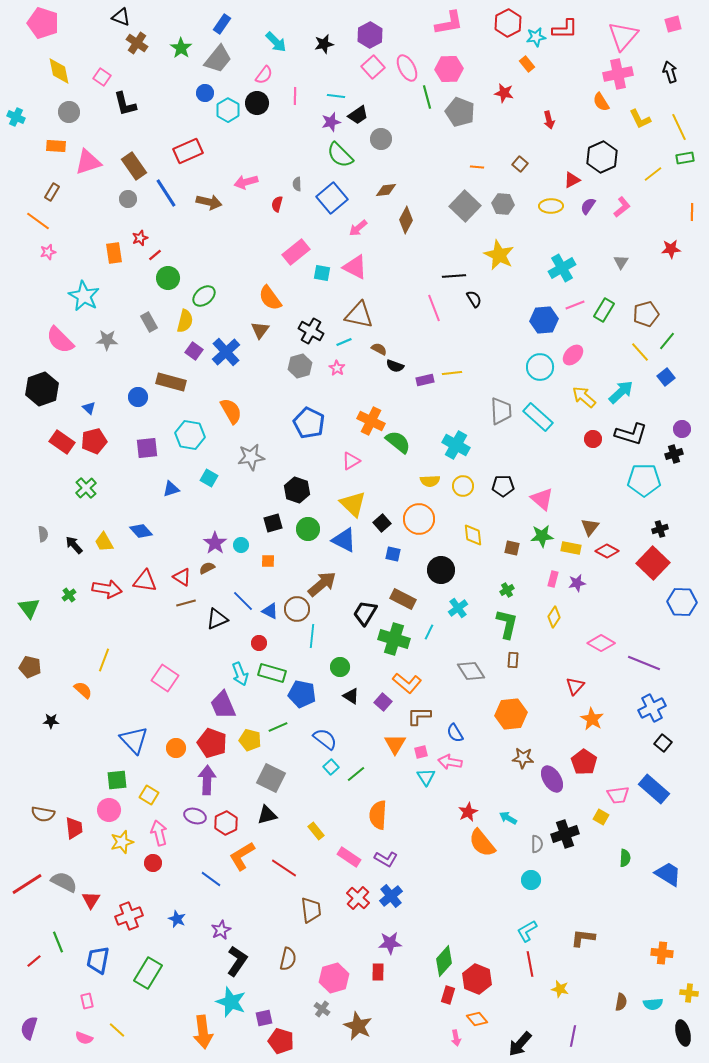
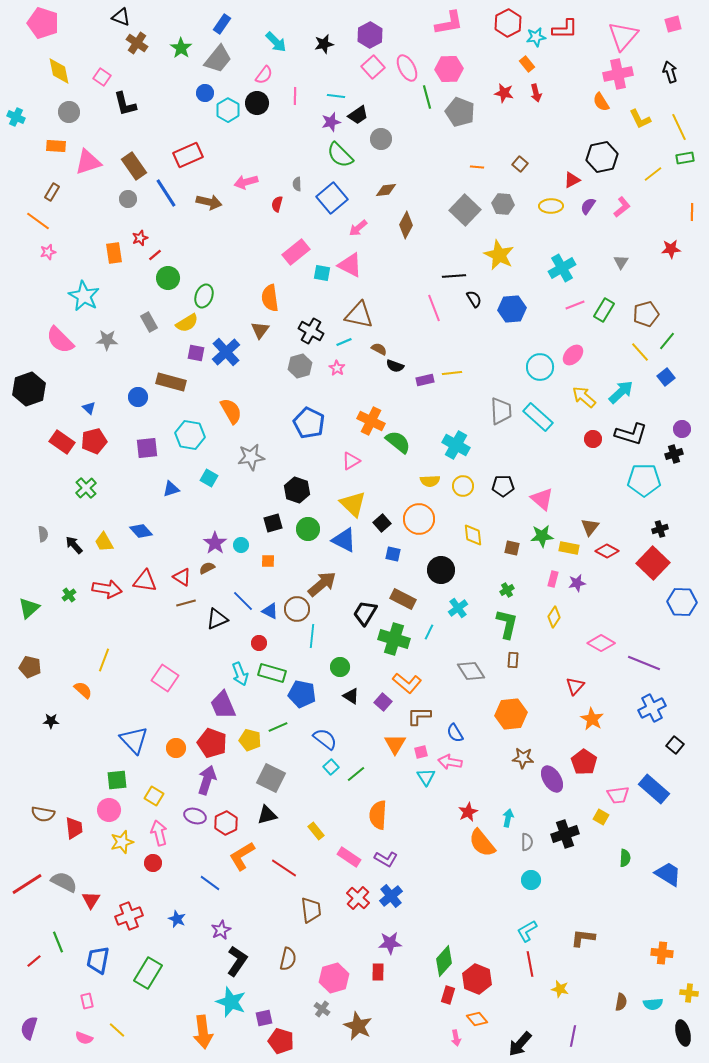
red arrow at (549, 120): moved 13 px left, 27 px up
red rectangle at (188, 151): moved 4 px down
black hexagon at (602, 157): rotated 12 degrees clockwise
gray square at (465, 206): moved 4 px down
brown diamond at (406, 220): moved 5 px down
pink triangle at (355, 267): moved 5 px left, 2 px up
green ellipse at (204, 296): rotated 30 degrees counterclockwise
orange semicircle at (270, 298): rotated 28 degrees clockwise
blue hexagon at (544, 320): moved 32 px left, 11 px up
yellow semicircle at (185, 321): moved 2 px right, 2 px down; rotated 45 degrees clockwise
purple square at (194, 351): moved 2 px right, 2 px down; rotated 24 degrees counterclockwise
black hexagon at (42, 389): moved 13 px left
yellow rectangle at (571, 548): moved 2 px left
green triangle at (29, 608): rotated 25 degrees clockwise
black square at (663, 743): moved 12 px right, 2 px down
purple arrow at (207, 780): rotated 16 degrees clockwise
yellow square at (149, 795): moved 5 px right, 1 px down
cyan arrow at (508, 818): rotated 72 degrees clockwise
gray semicircle at (537, 844): moved 10 px left, 2 px up
blue line at (211, 879): moved 1 px left, 4 px down
